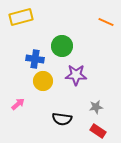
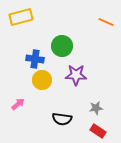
yellow circle: moved 1 px left, 1 px up
gray star: moved 1 px down
